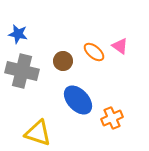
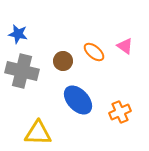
pink triangle: moved 5 px right
orange cross: moved 8 px right, 6 px up
yellow triangle: rotated 16 degrees counterclockwise
